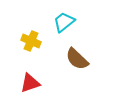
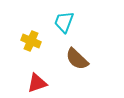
cyan trapezoid: rotated 30 degrees counterclockwise
red triangle: moved 7 px right
